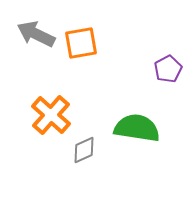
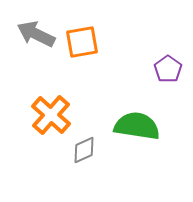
orange square: moved 1 px right, 1 px up
purple pentagon: rotated 8 degrees counterclockwise
green semicircle: moved 2 px up
